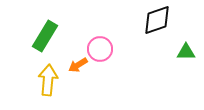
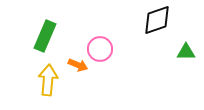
green rectangle: rotated 8 degrees counterclockwise
orange arrow: rotated 126 degrees counterclockwise
